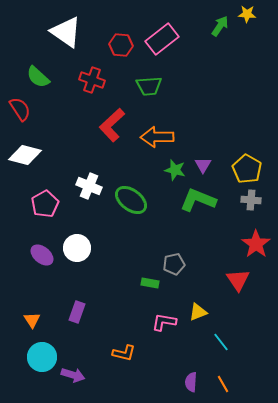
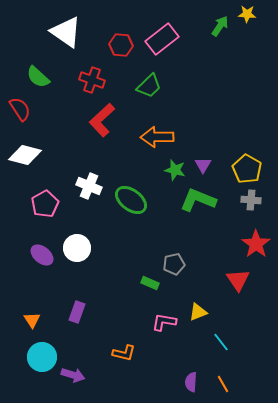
green trapezoid: rotated 40 degrees counterclockwise
red L-shape: moved 10 px left, 5 px up
green rectangle: rotated 12 degrees clockwise
